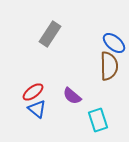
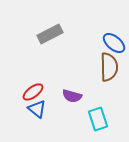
gray rectangle: rotated 30 degrees clockwise
brown semicircle: moved 1 px down
purple semicircle: rotated 24 degrees counterclockwise
cyan rectangle: moved 1 px up
